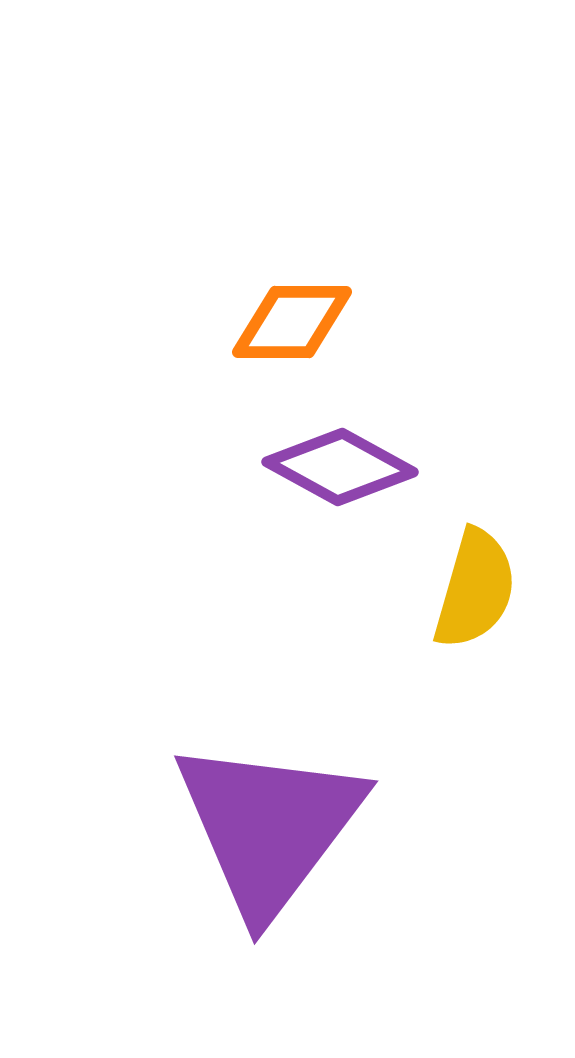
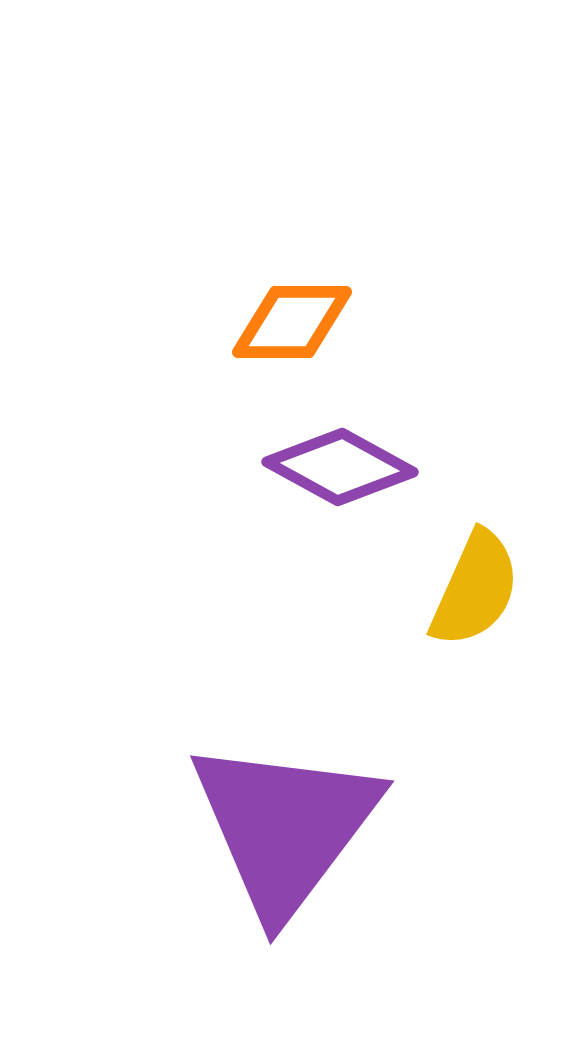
yellow semicircle: rotated 8 degrees clockwise
purple triangle: moved 16 px right
